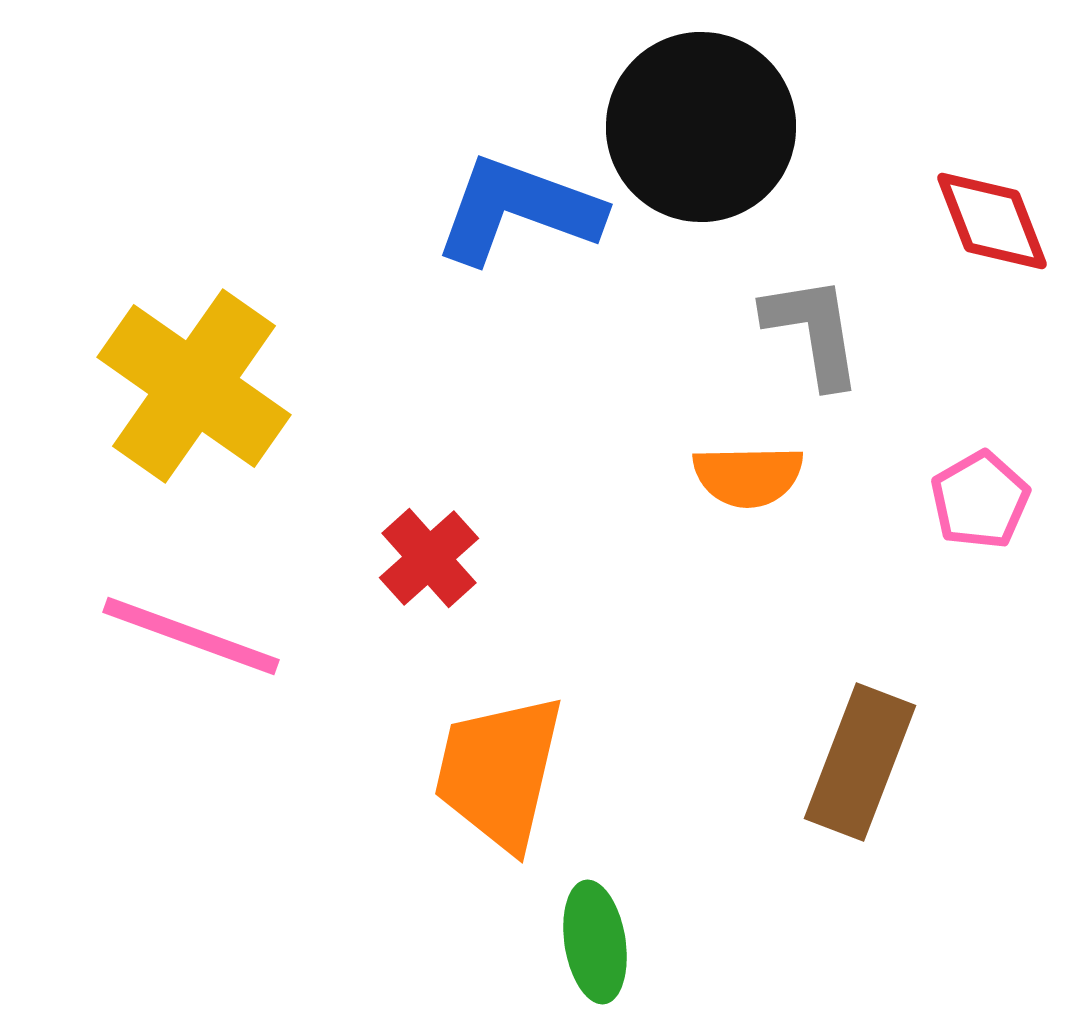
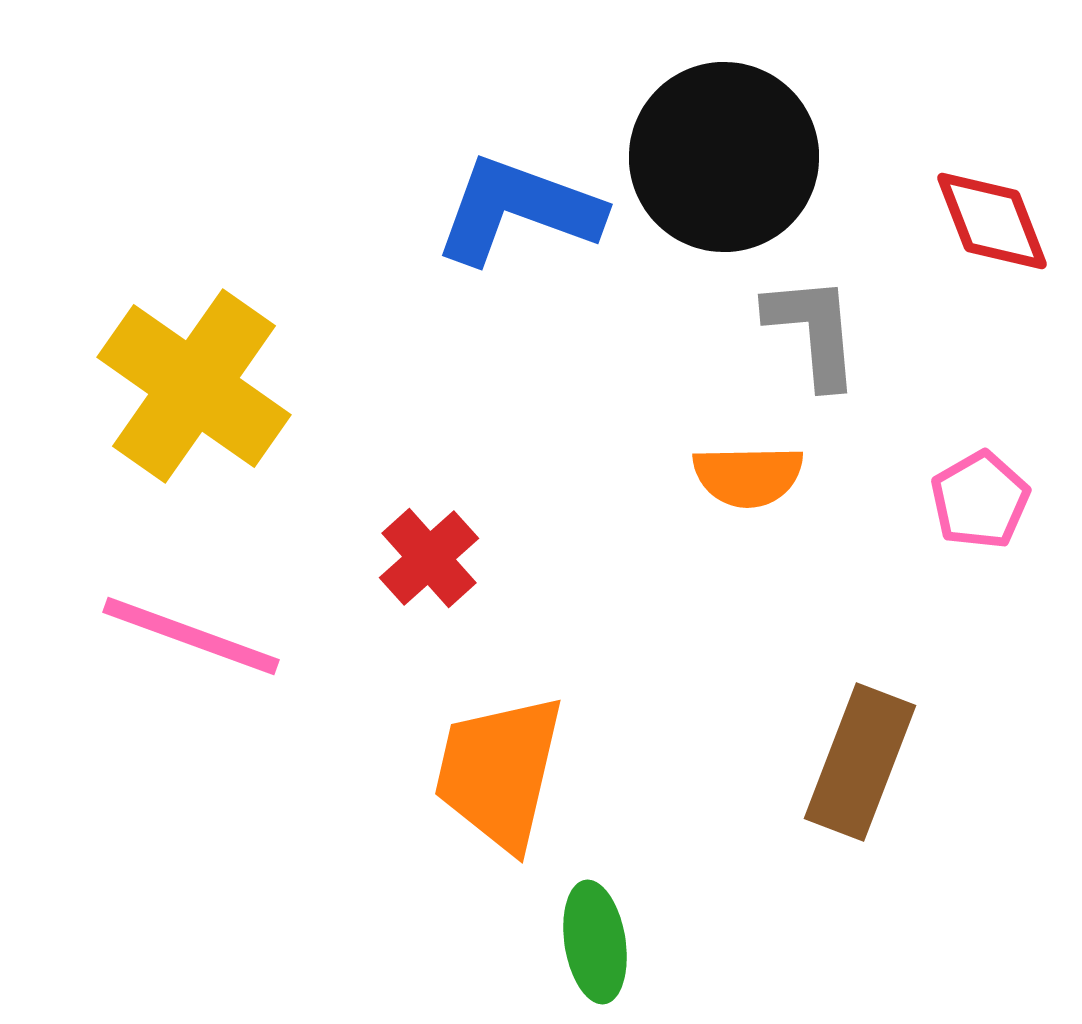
black circle: moved 23 px right, 30 px down
gray L-shape: rotated 4 degrees clockwise
